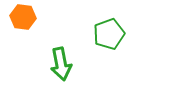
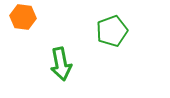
green pentagon: moved 3 px right, 3 px up
